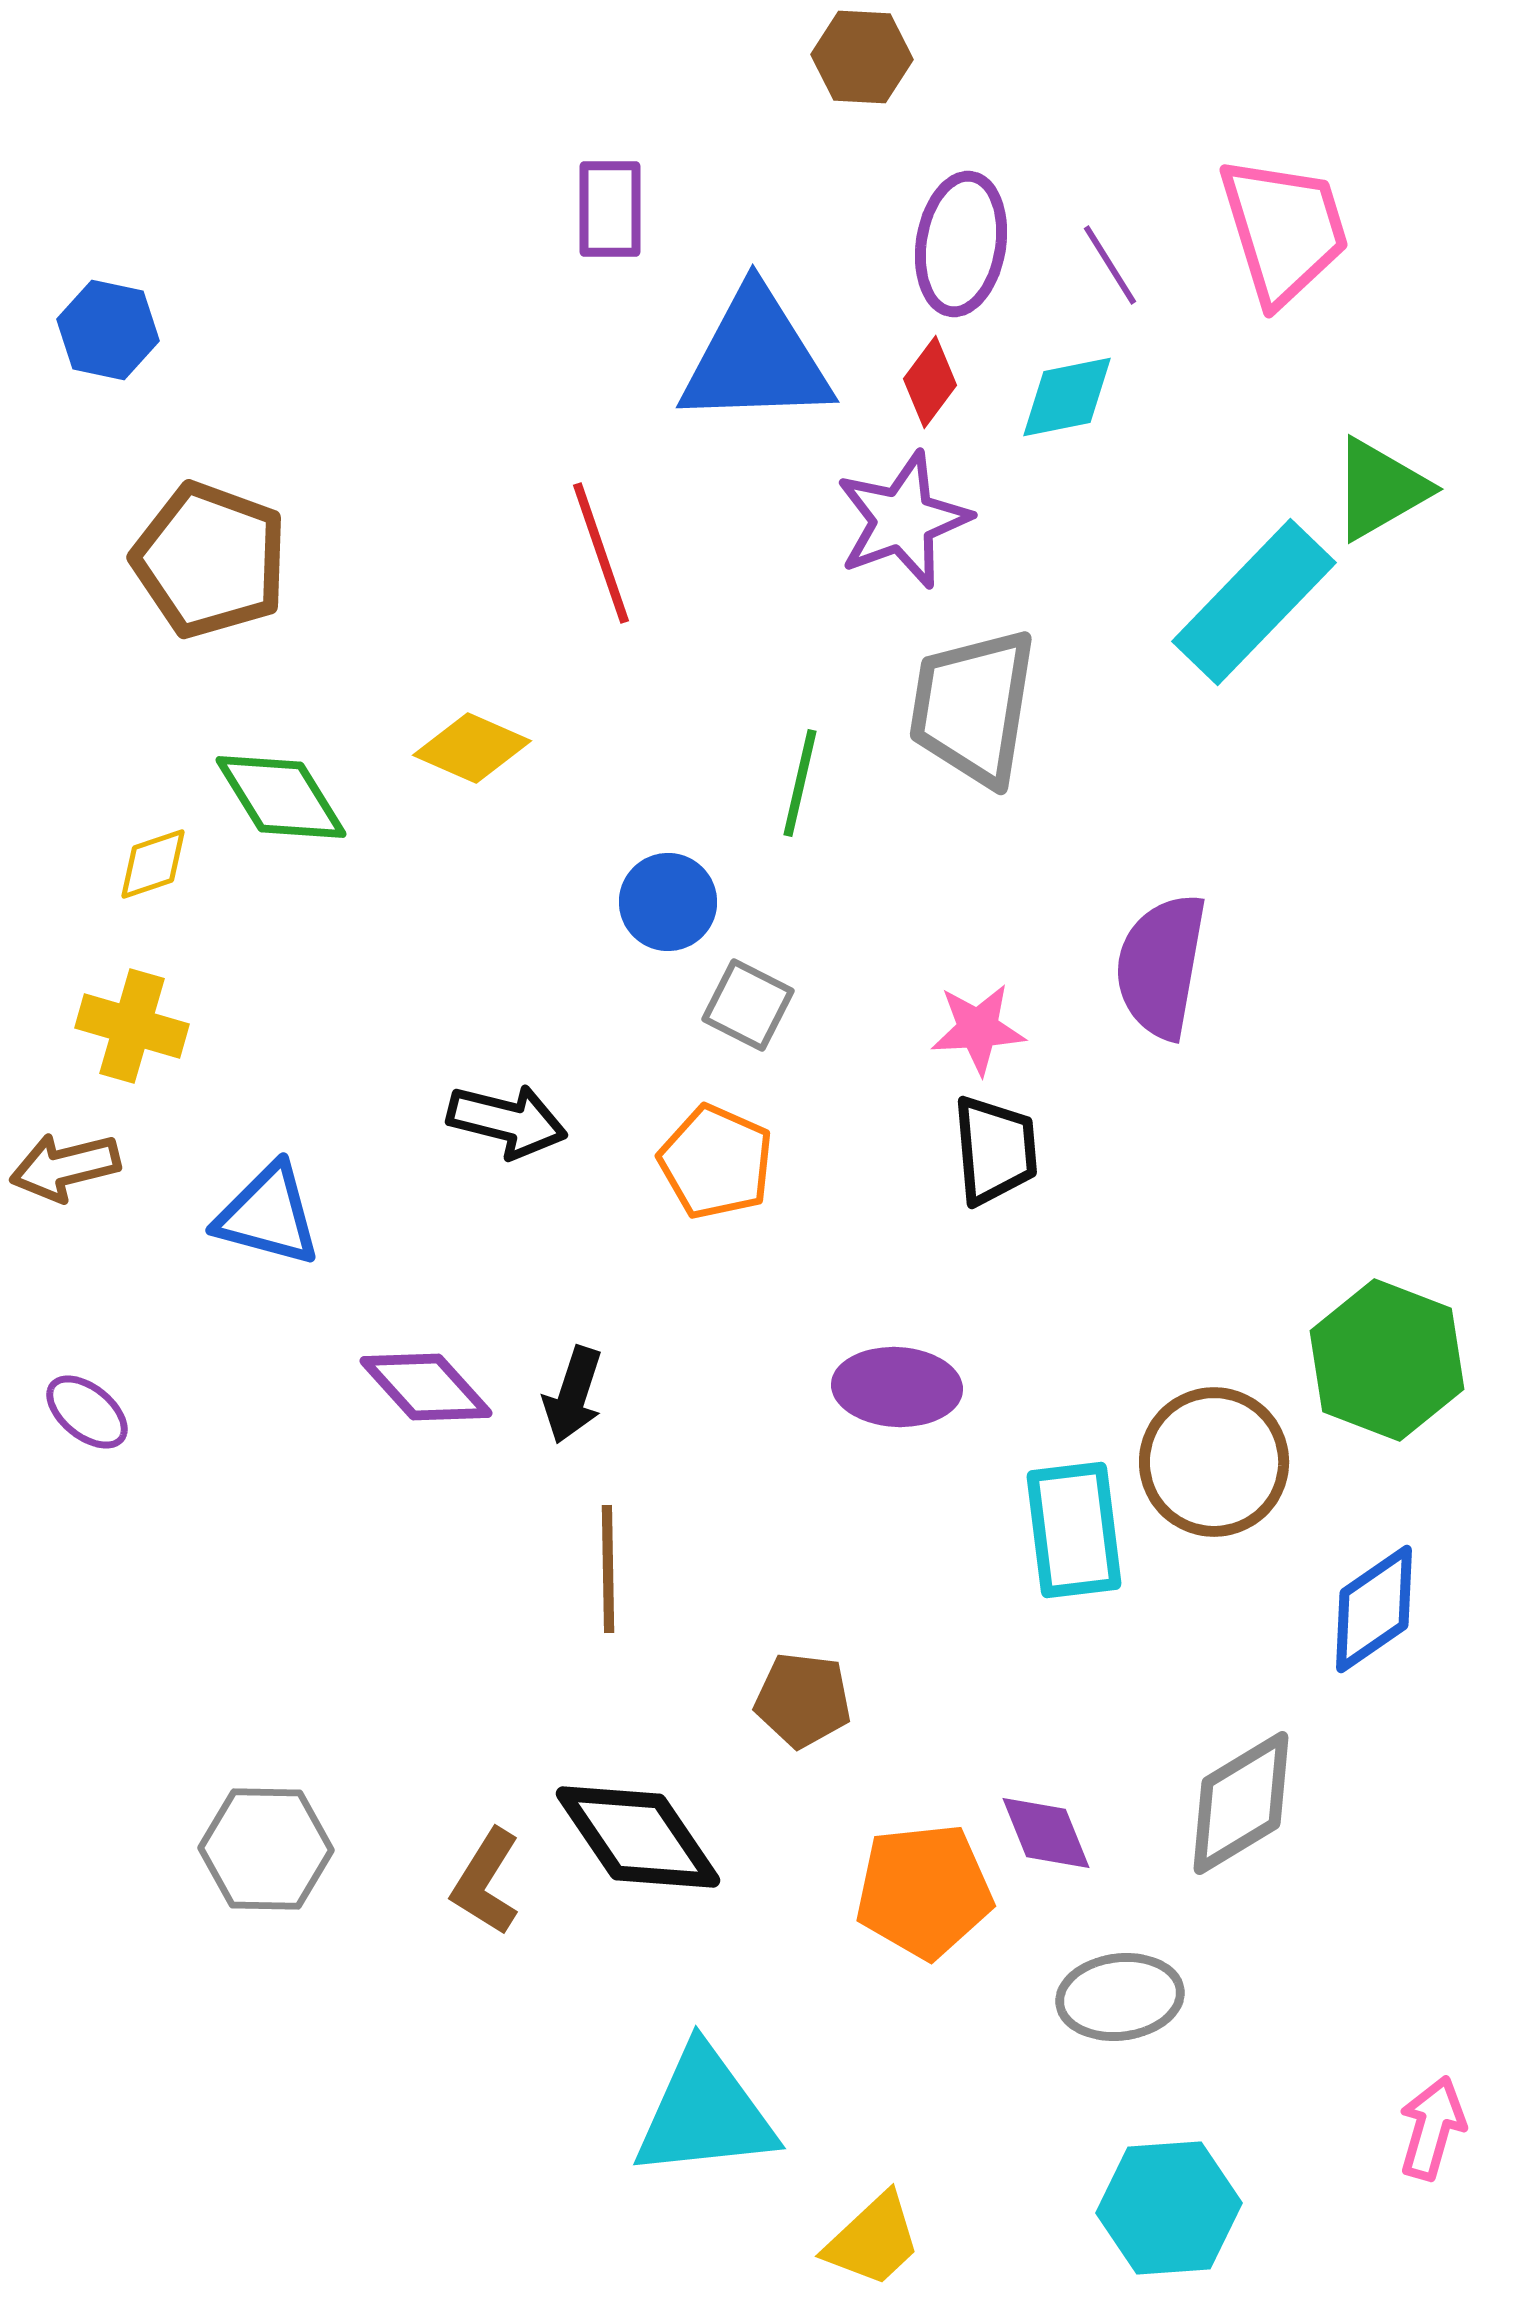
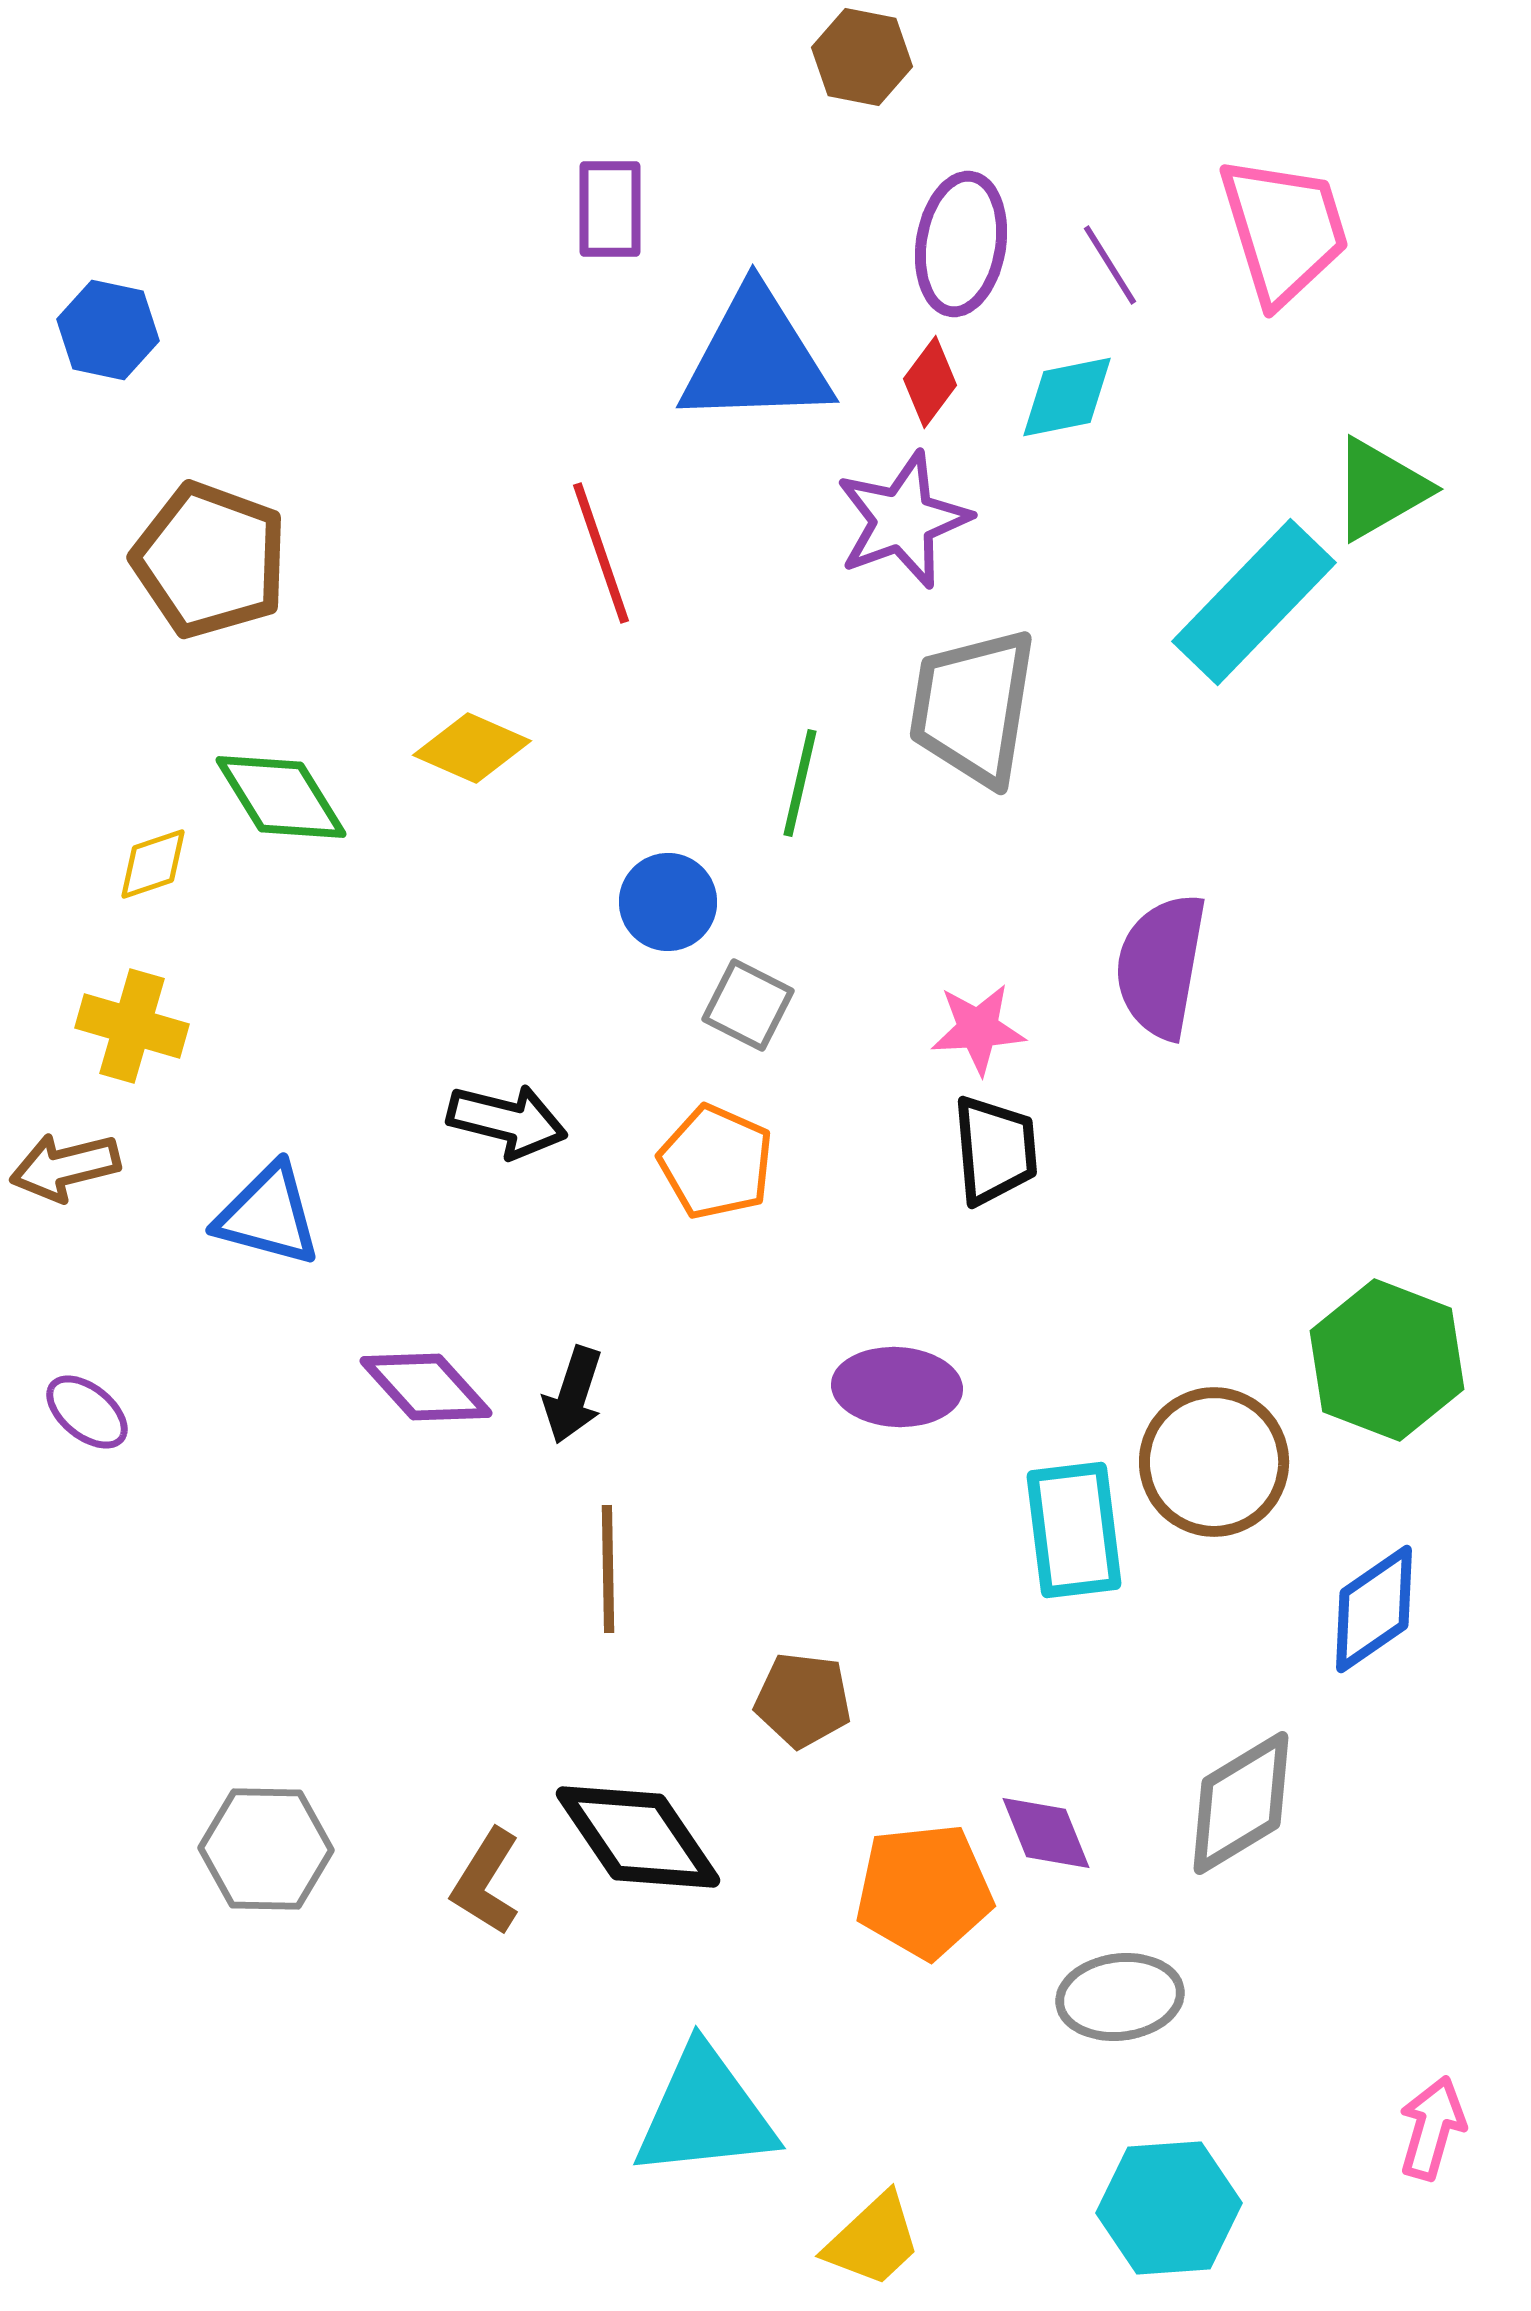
brown hexagon at (862, 57): rotated 8 degrees clockwise
